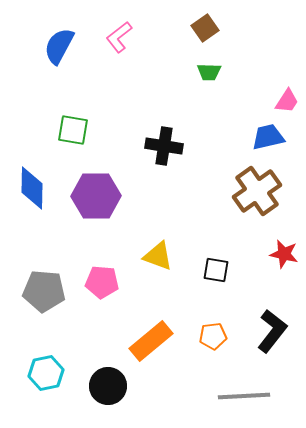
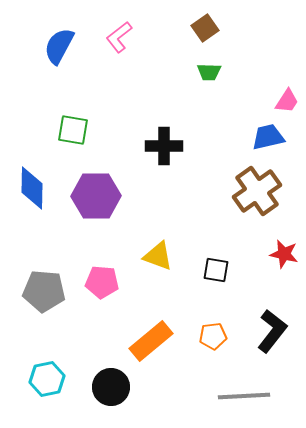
black cross: rotated 9 degrees counterclockwise
cyan hexagon: moved 1 px right, 6 px down
black circle: moved 3 px right, 1 px down
